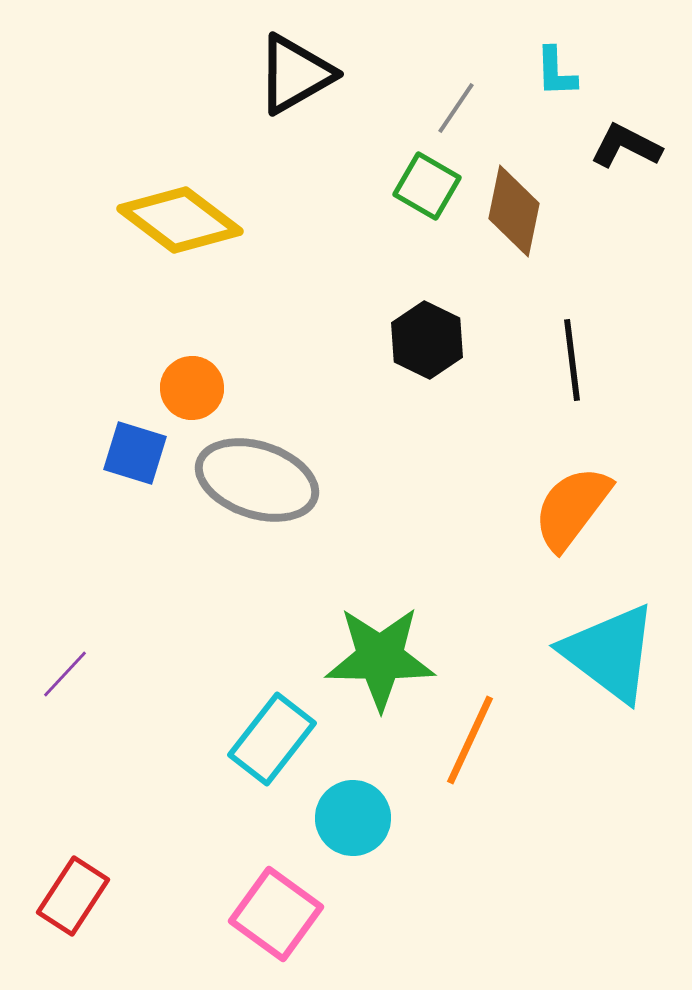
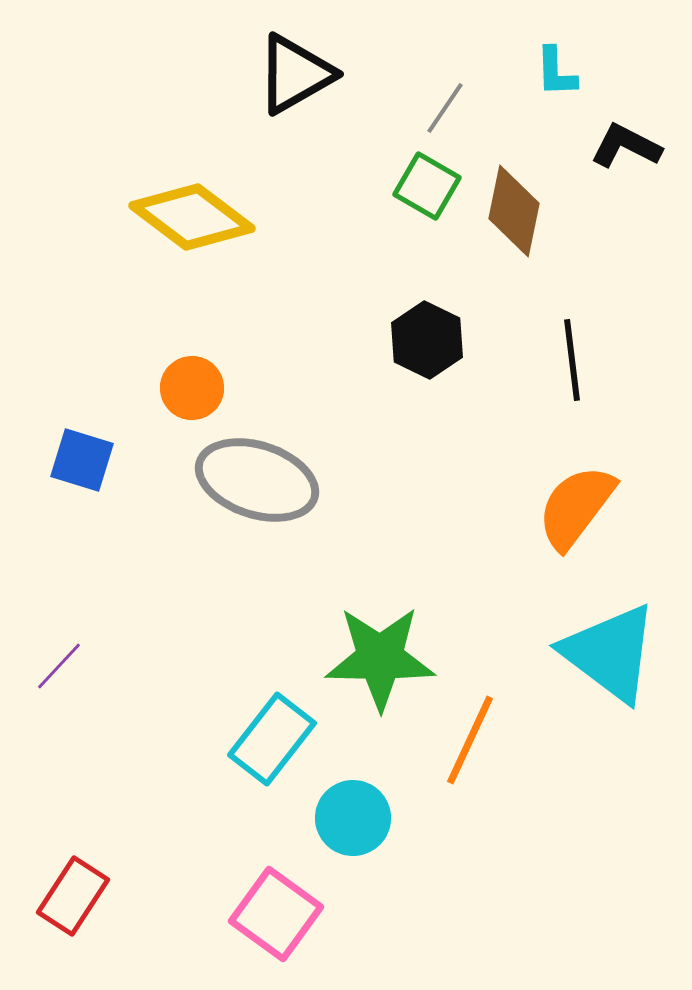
gray line: moved 11 px left
yellow diamond: moved 12 px right, 3 px up
blue square: moved 53 px left, 7 px down
orange semicircle: moved 4 px right, 1 px up
purple line: moved 6 px left, 8 px up
